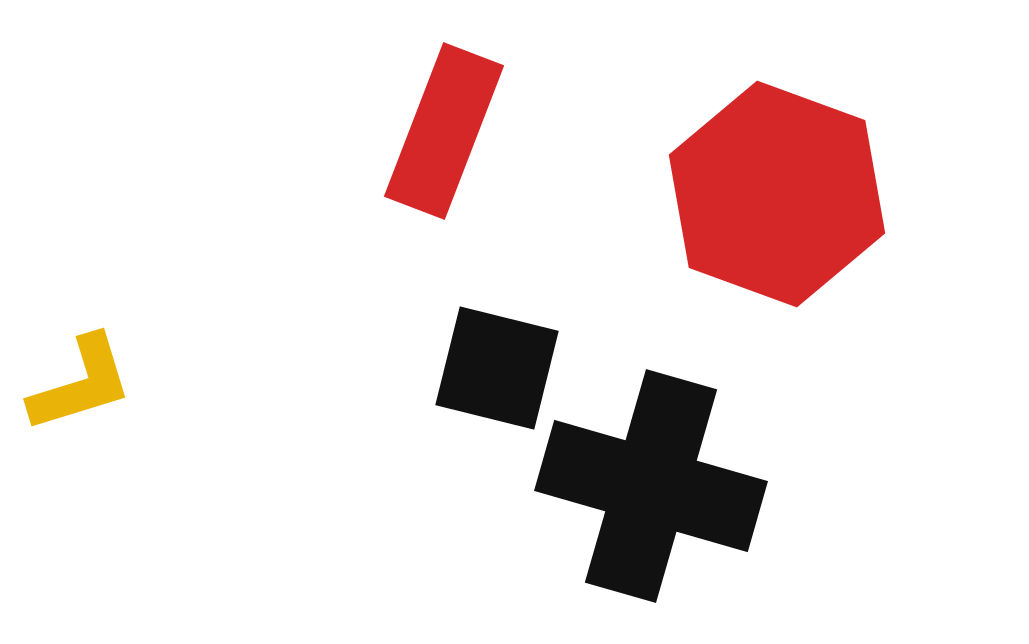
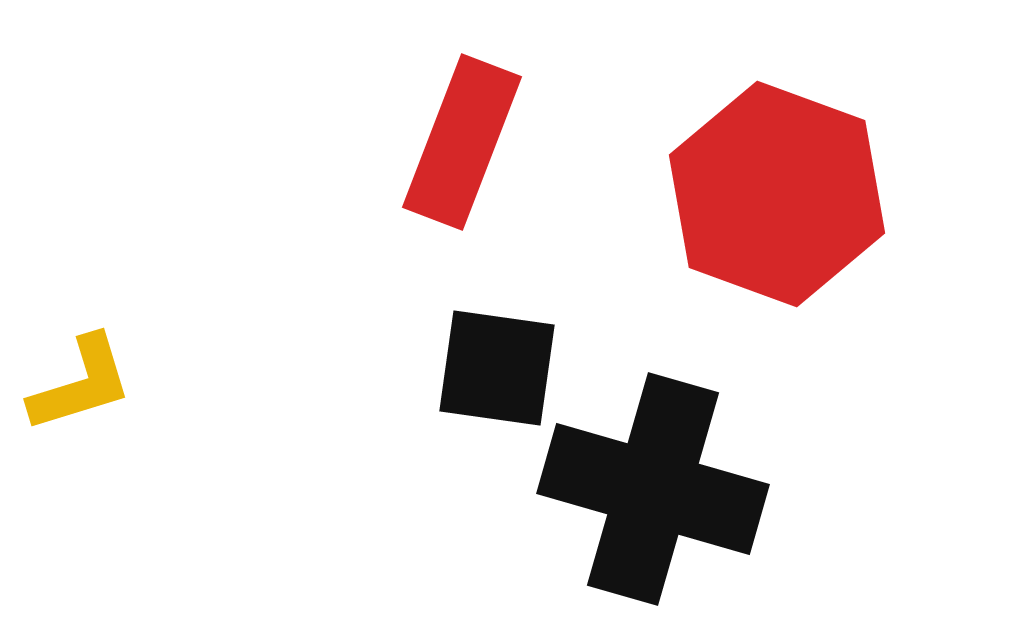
red rectangle: moved 18 px right, 11 px down
black square: rotated 6 degrees counterclockwise
black cross: moved 2 px right, 3 px down
